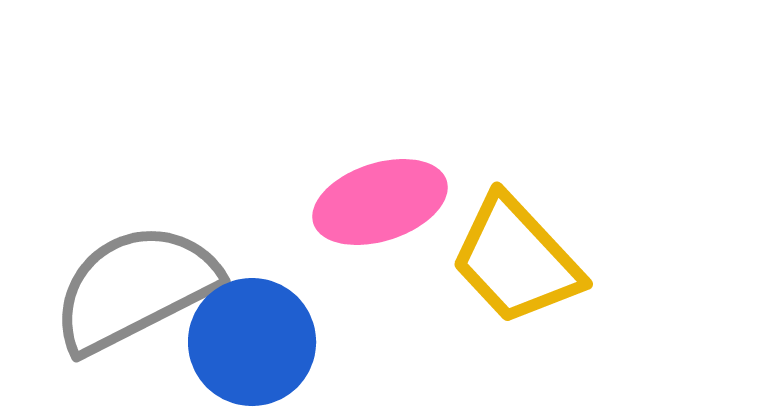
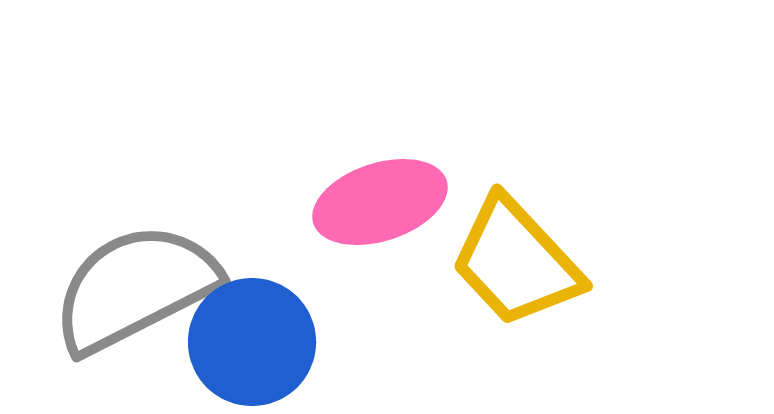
yellow trapezoid: moved 2 px down
